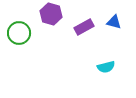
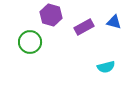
purple hexagon: moved 1 px down
green circle: moved 11 px right, 9 px down
